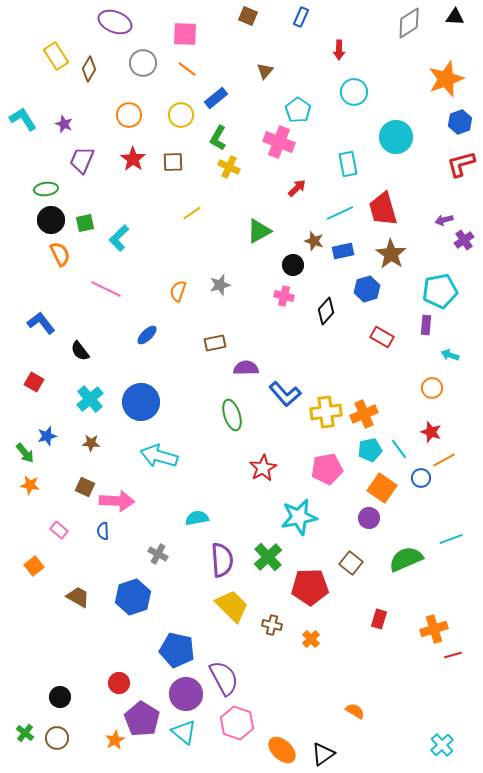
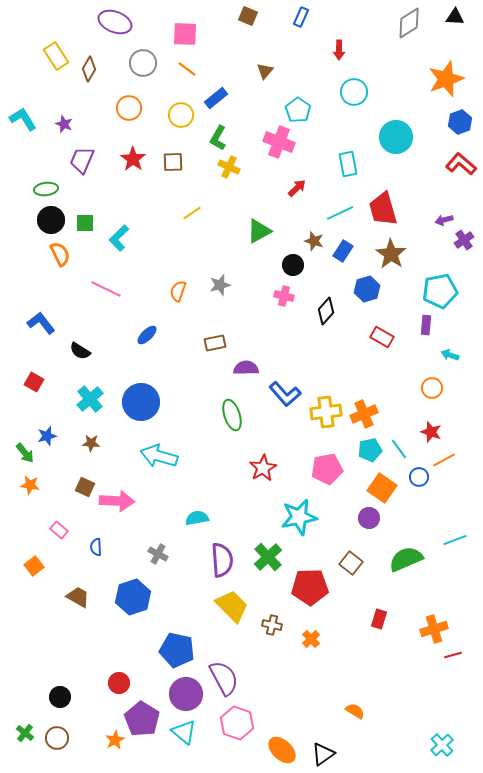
orange circle at (129, 115): moved 7 px up
red L-shape at (461, 164): rotated 56 degrees clockwise
green square at (85, 223): rotated 12 degrees clockwise
blue rectangle at (343, 251): rotated 45 degrees counterclockwise
black semicircle at (80, 351): rotated 20 degrees counterclockwise
blue circle at (421, 478): moved 2 px left, 1 px up
blue semicircle at (103, 531): moved 7 px left, 16 px down
cyan line at (451, 539): moved 4 px right, 1 px down
